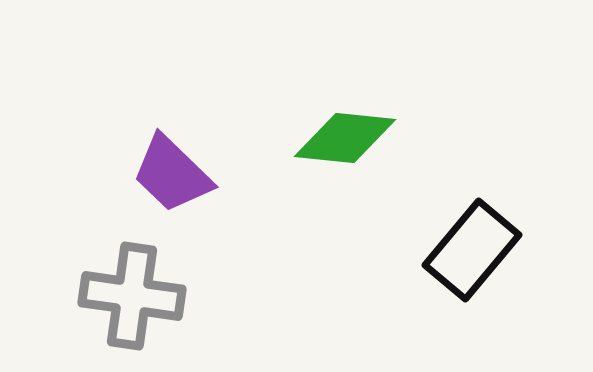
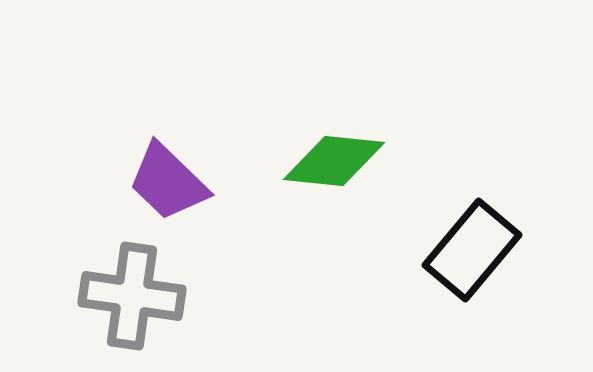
green diamond: moved 11 px left, 23 px down
purple trapezoid: moved 4 px left, 8 px down
